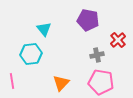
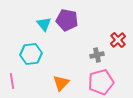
purple pentagon: moved 21 px left
cyan triangle: moved 5 px up
pink pentagon: rotated 25 degrees counterclockwise
